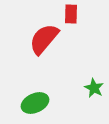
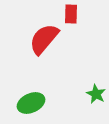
green star: moved 2 px right, 6 px down
green ellipse: moved 4 px left
